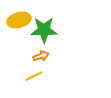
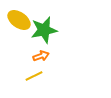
yellow ellipse: rotated 50 degrees clockwise
green star: rotated 12 degrees counterclockwise
